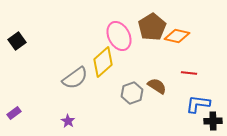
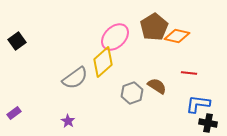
brown pentagon: moved 2 px right
pink ellipse: moved 4 px left, 1 px down; rotated 72 degrees clockwise
black cross: moved 5 px left, 2 px down; rotated 12 degrees clockwise
